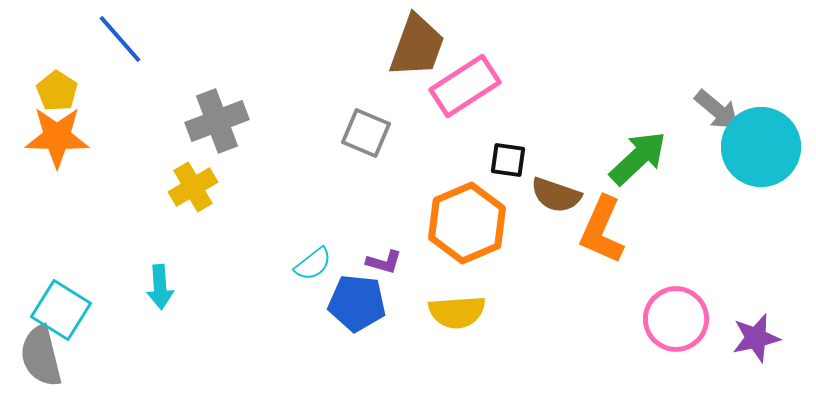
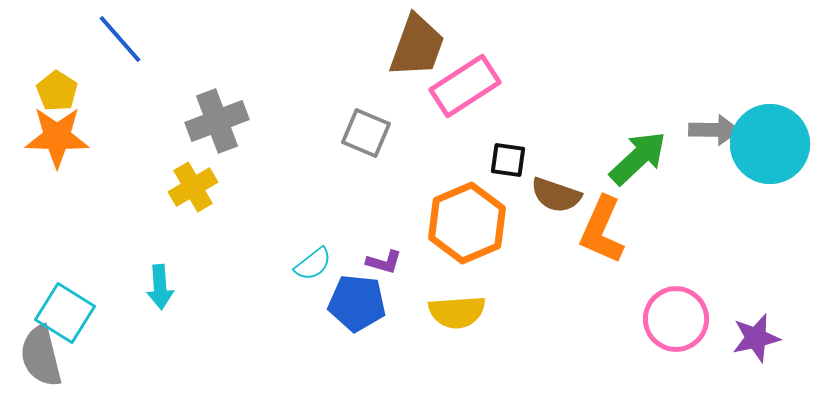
gray arrow: moved 3 px left, 20 px down; rotated 39 degrees counterclockwise
cyan circle: moved 9 px right, 3 px up
cyan square: moved 4 px right, 3 px down
